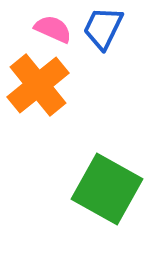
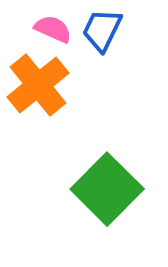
blue trapezoid: moved 1 px left, 2 px down
green square: rotated 16 degrees clockwise
